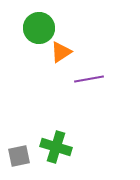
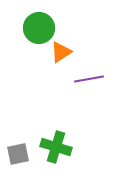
gray square: moved 1 px left, 2 px up
